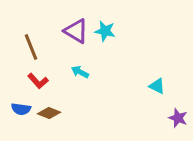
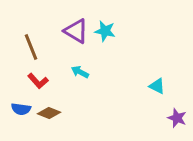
purple star: moved 1 px left
